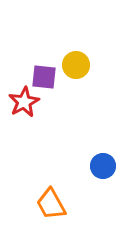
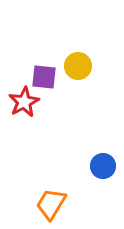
yellow circle: moved 2 px right, 1 px down
orange trapezoid: rotated 60 degrees clockwise
